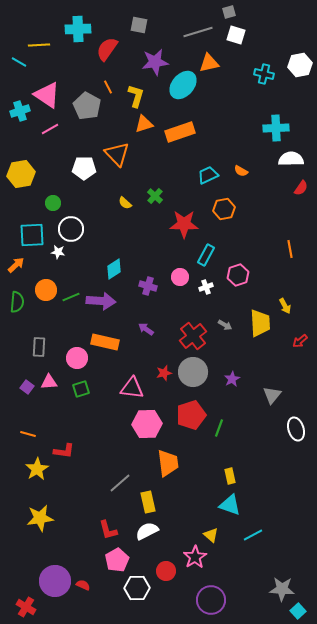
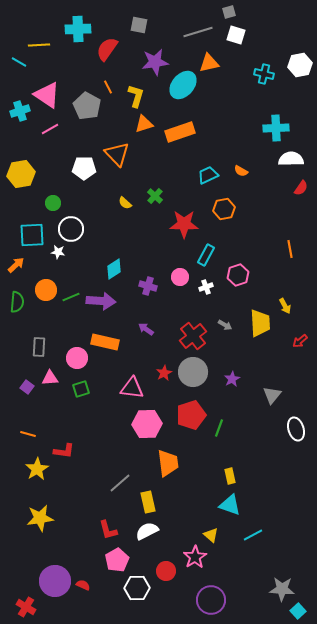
red star at (164, 373): rotated 14 degrees counterclockwise
pink triangle at (49, 382): moved 1 px right, 4 px up
